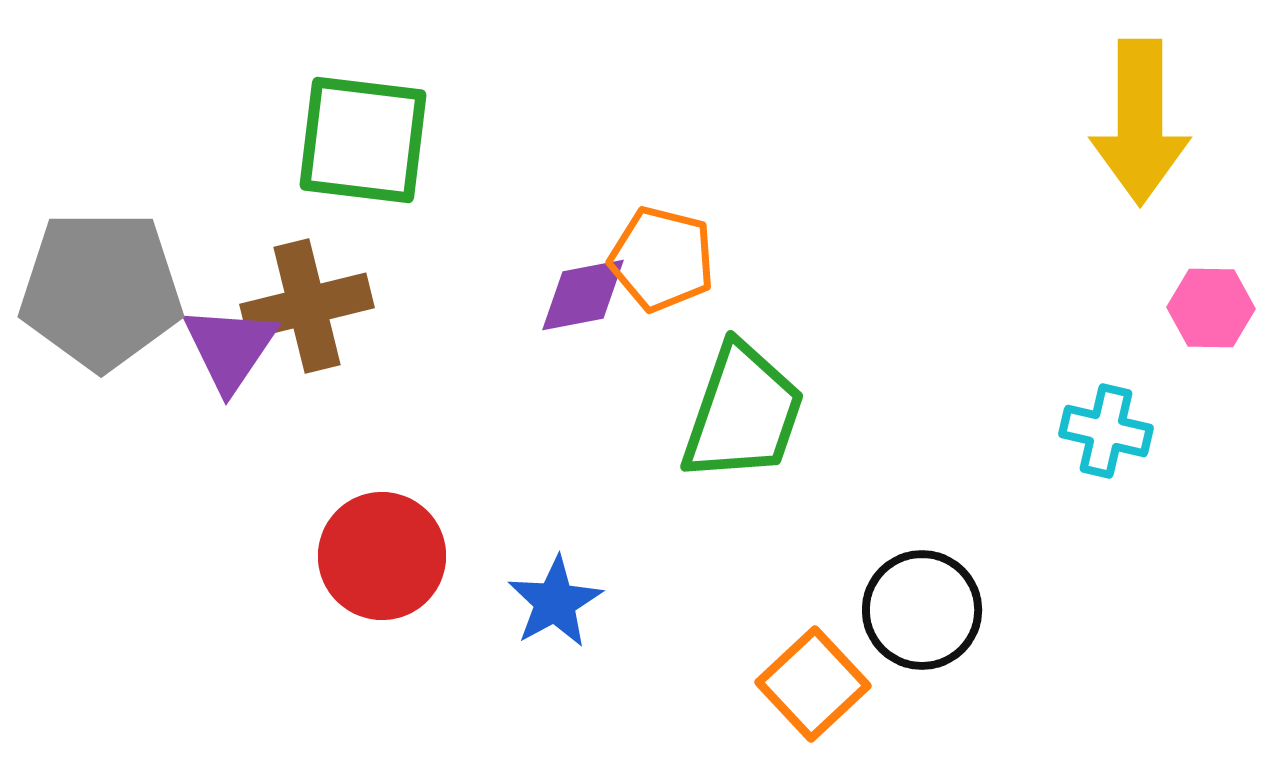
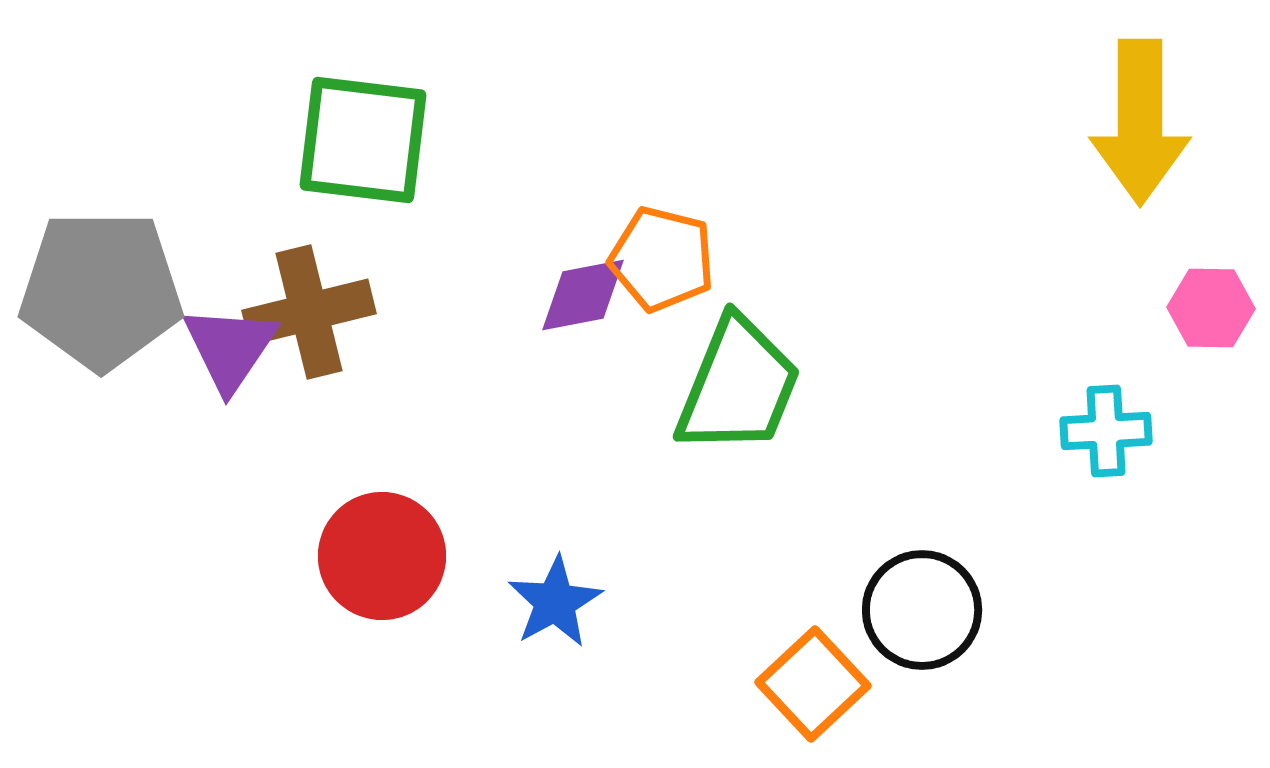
brown cross: moved 2 px right, 6 px down
green trapezoid: moved 5 px left, 27 px up; rotated 3 degrees clockwise
cyan cross: rotated 16 degrees counterclockwise
